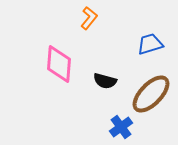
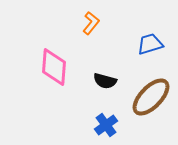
orange L-shape: moved 2 px right, 5 px down
pink diamond: moved 5 px left, 3 px down
brown ellipse: moved 3 px down
blue cross: moved 15 px left, 2 px up
